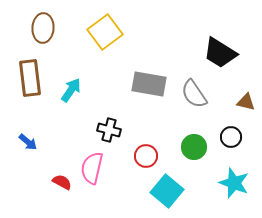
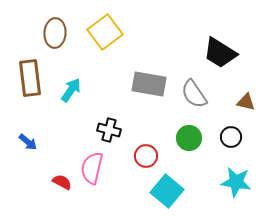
brown ellipse: moved 12 px right, 5 px down
green circle: moved 5 px left, 9 px up
cyan star: moved 2 px right, 1 px up; rotated 12 degrees counterclockwise
